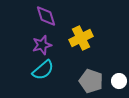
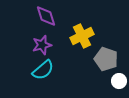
yellow cross: moved 1 px right, 2 px up
gray pentagon: moved 15 px right, 22 px up
